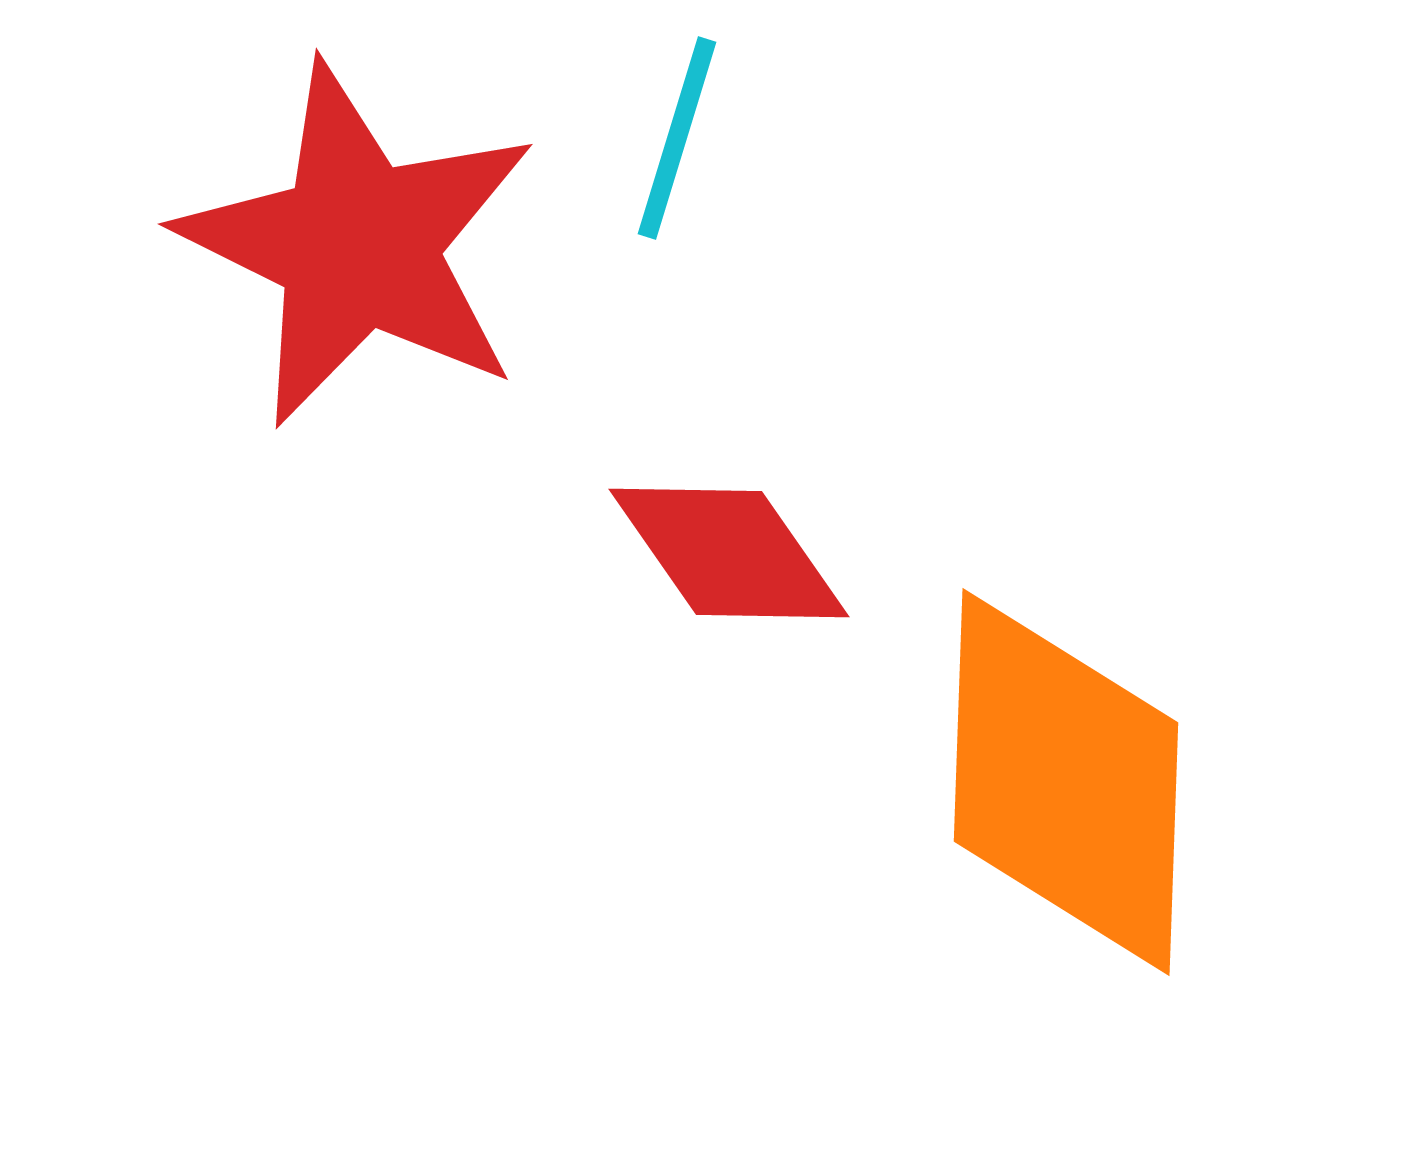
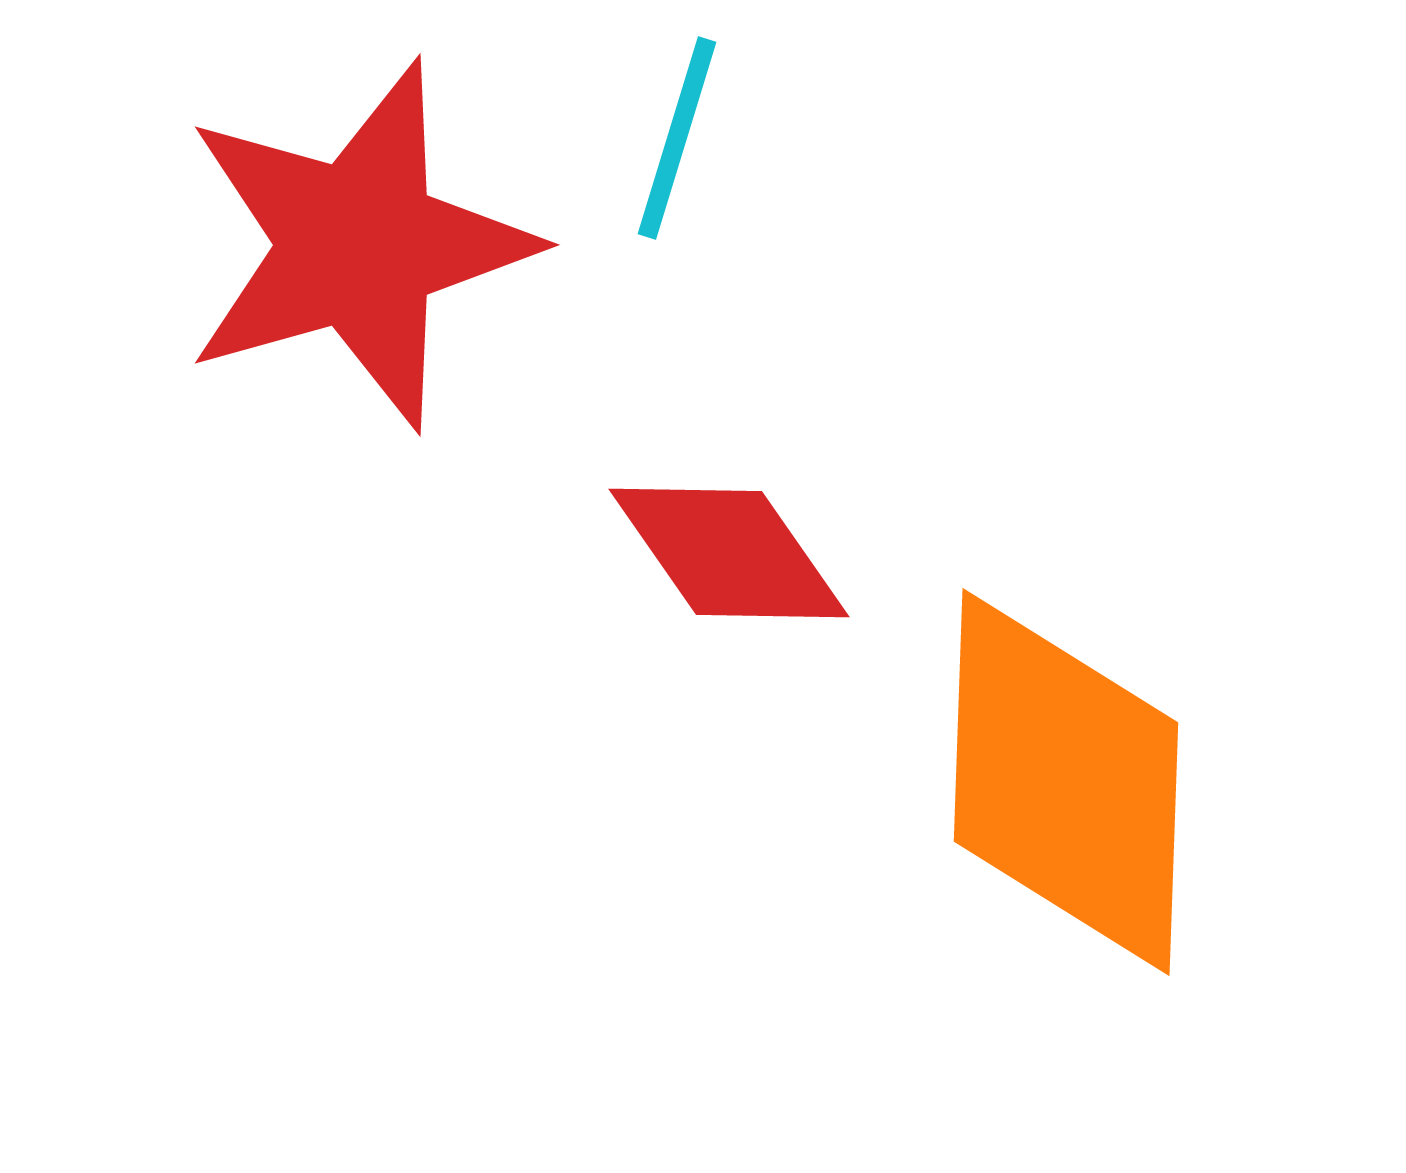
red star: rotated 30 degrees clockwise
